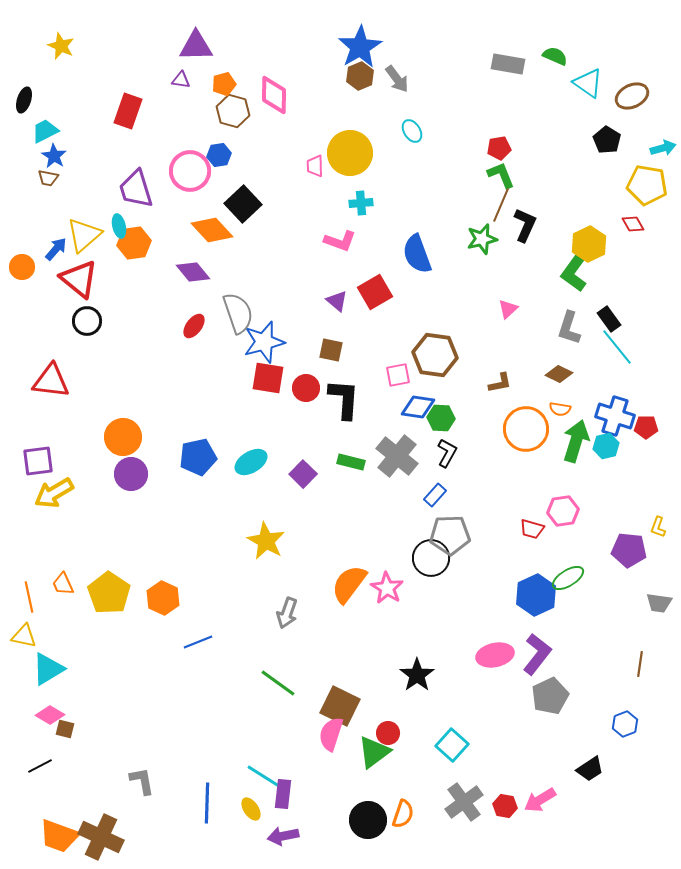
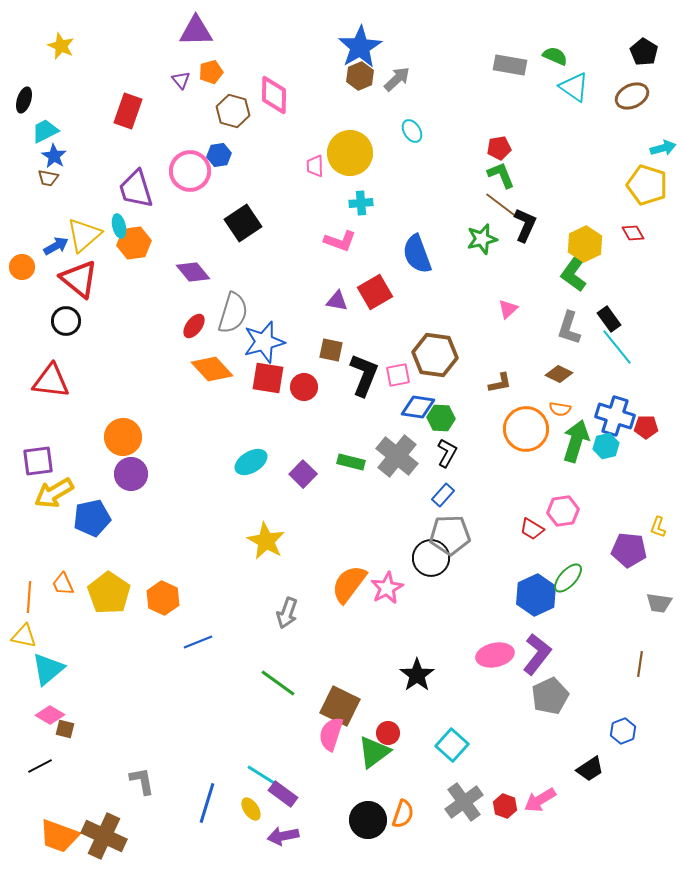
purple triangle at (196, 46): moved 15 px up
gray rectangle at (508, 64): moved 2 px right, 1 px down
gray arrow at (397, 79): rotated 96 degrees counterclockwise
purple triangle at (181, 80): rotated 42 degrees clockwise
cyan triangle at (588, 83): moved 14 px left, 4 px down
orange pentagon at (224, 84): moved 13 px left, 12 px up
black pentagon at (607, 140): moved 37 px right, 88 px up
yellow pentagon at (647, 185): rotated 9 degrees clockwise
black square at (243, 204): moved 19 px down; rotated 9 degrees clockwise
brown line at (501, 205): rotated 76 degrees counterclockwise
red diamond at (633, 224): moved 9 px down
orange diamond at (212, 230): moved 139 px down
yellow hexagon at (589, 244): moved 4 px left
blue arrow at (56, 249): moved 3 px up; rotated 20 degrees clockwise
purple triangle at (337, 301): rotated 30 degrees counterclockwise
gray semicircle at (238, 313): moved 5 px left; rotated 36 degrees clockwise
black circle at (87, 321): moved 21 px left
red circle at (306, 388): moved 2 px left, 1 px up
black L-shape at (344, 399): moved 20 px right, 24 px up; rotated 18 degrees clockwise
blue pentagon at (198, 457): moved 106 px left, 61 px down
blue rectangle at (435, 495): moved 8 px right
red trapezoid at (532, 529): rotated 15 degrees clockwise
green ellipse at (568, 578): rotated 16 degrees counterclockwise
pink star at (387, 588): rotated 12 degrees clockwise
orange line at (29, 597): rotated 16 degrees clockwise
cyan triangle at (48, 669): rotated 9 degrees counterclockwise
blue hexagon at (625, 724): moved 2 px left, 7 px down
purple rectangle at (283, 794): rotated 60 degrees counterclockwise
blue line at (207, 803): rotated 15 degrees clockwise
red hexagon at (505, 806): rotated 10 degrees clockwise
brown cross at (101, 837): moved 3 px right, 1 px up
